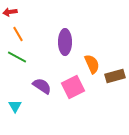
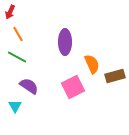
red arrow: rotated 56 degrees counterclockwise
purple semicircle: moved 13 px left
